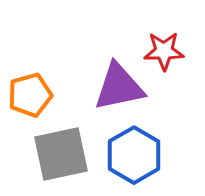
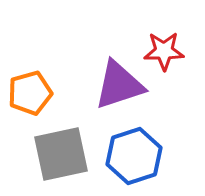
purple triangle: moved 2 px up; rotated 6 degrees counterclockwise
orange pentagon: moved 2 px up
blue hexagon: moved 1 px down; rotated 12 degrees clockwise
